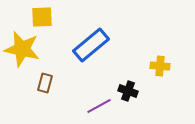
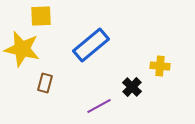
yellow square: moved 1 px left, 1 px up
black cross: moved 4 px right, 4 px up; rotated 24 degrees clockwise
